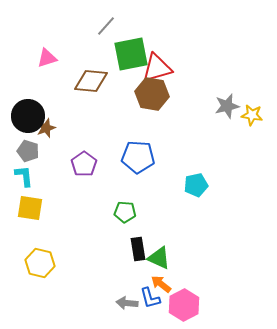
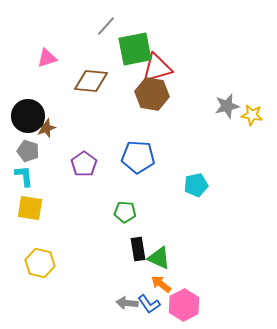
green square: moved 4 px right, 5 px up
blue L-shape: moved 1 px left, 6 px down; rotated 20 degrees counterclockwise
